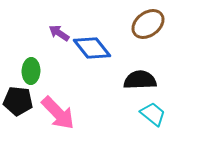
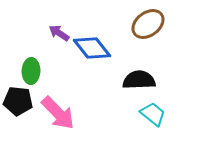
black semicircle: moved 1 px left
